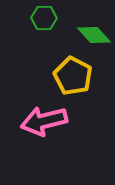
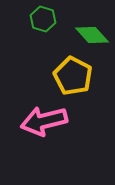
green hexagon: moved 1 px left, 1 px down; rotated 15 degrees clockwise
green diamond: moved 2 px left
